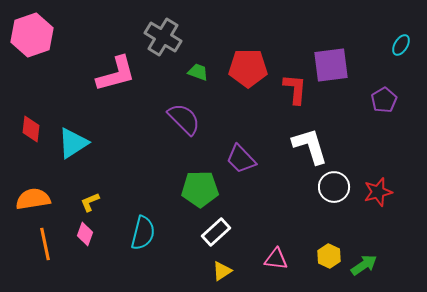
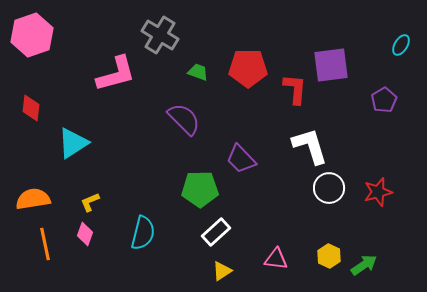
gray cross: moved 3 px left, 2 px up
red diamond: moved 21 px up
white circle: moved 5 px left, 1 px down
